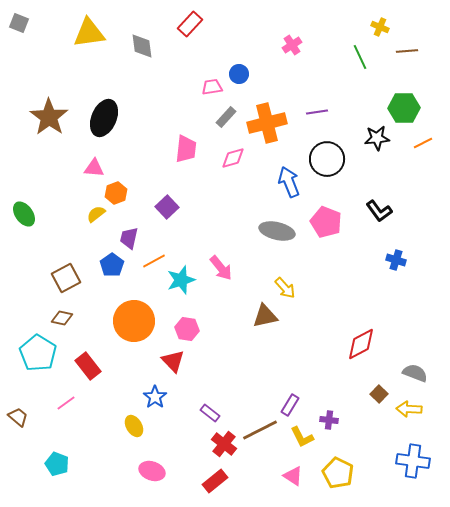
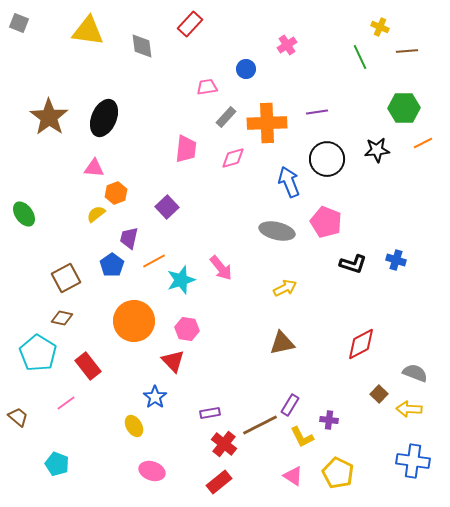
yellow triangle at (89, 33): moved 1 px left, 2 px up; rotated 16 degrees clockwise
pink cross at (292, 45): moved 5 px left
blue circle at (239, 74): moved 7 px right, 5 px up
pink trapezoid at (212, 87): moved 5 px left
orange cross at (267, 123): rotated 12 degrees clockwise
black star at (377, 138): moved 12 px down
black L-shape at (379, 211): moved 26 px left, 53 px down; rotated 36 degrees counterclockwise
yellow arrow at (285, 288): rotated 75 degrees counterclockwise
brown triangle at (265, 316): moved 17 px right, 27 px down
purple rectangle at (210, 413): rotated 48 degrees counterclockwise
brown line at (260, 430): moved 5 px up
red rectangle at (215, 481): moved 4 px right, 1 px down
